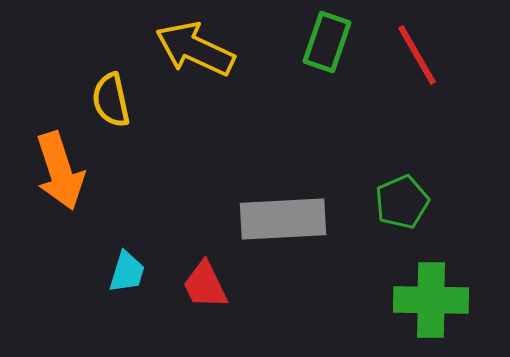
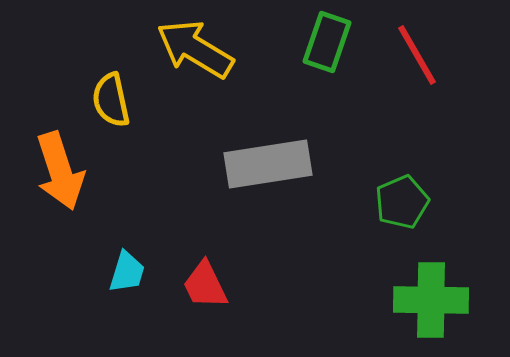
yellow arrow: rotated 6 degrees clockwise
gray rectangle: moved 15 px left, 55 px up; rotated 6 degrees counterclockwise
